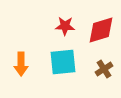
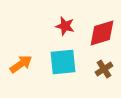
red star: rotated 12 degrees clockwise
red diamond: moved 1 px right, 3 px down
orange arrow: rotated 125 degrees counterclockwise
